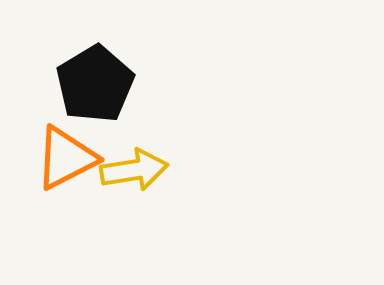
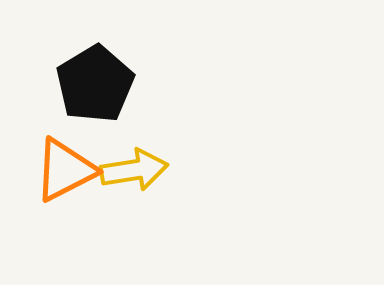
orange triangle: moved 1 px left, 12 px down
